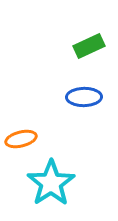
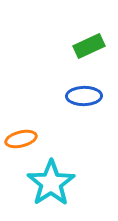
blue ellipse: moved 1 px up
